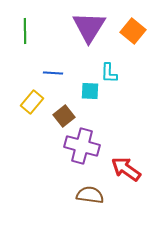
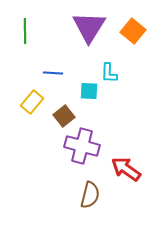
cyan square: moved 1 px left
brown semicircle: rotated 96 degrees clockwise
